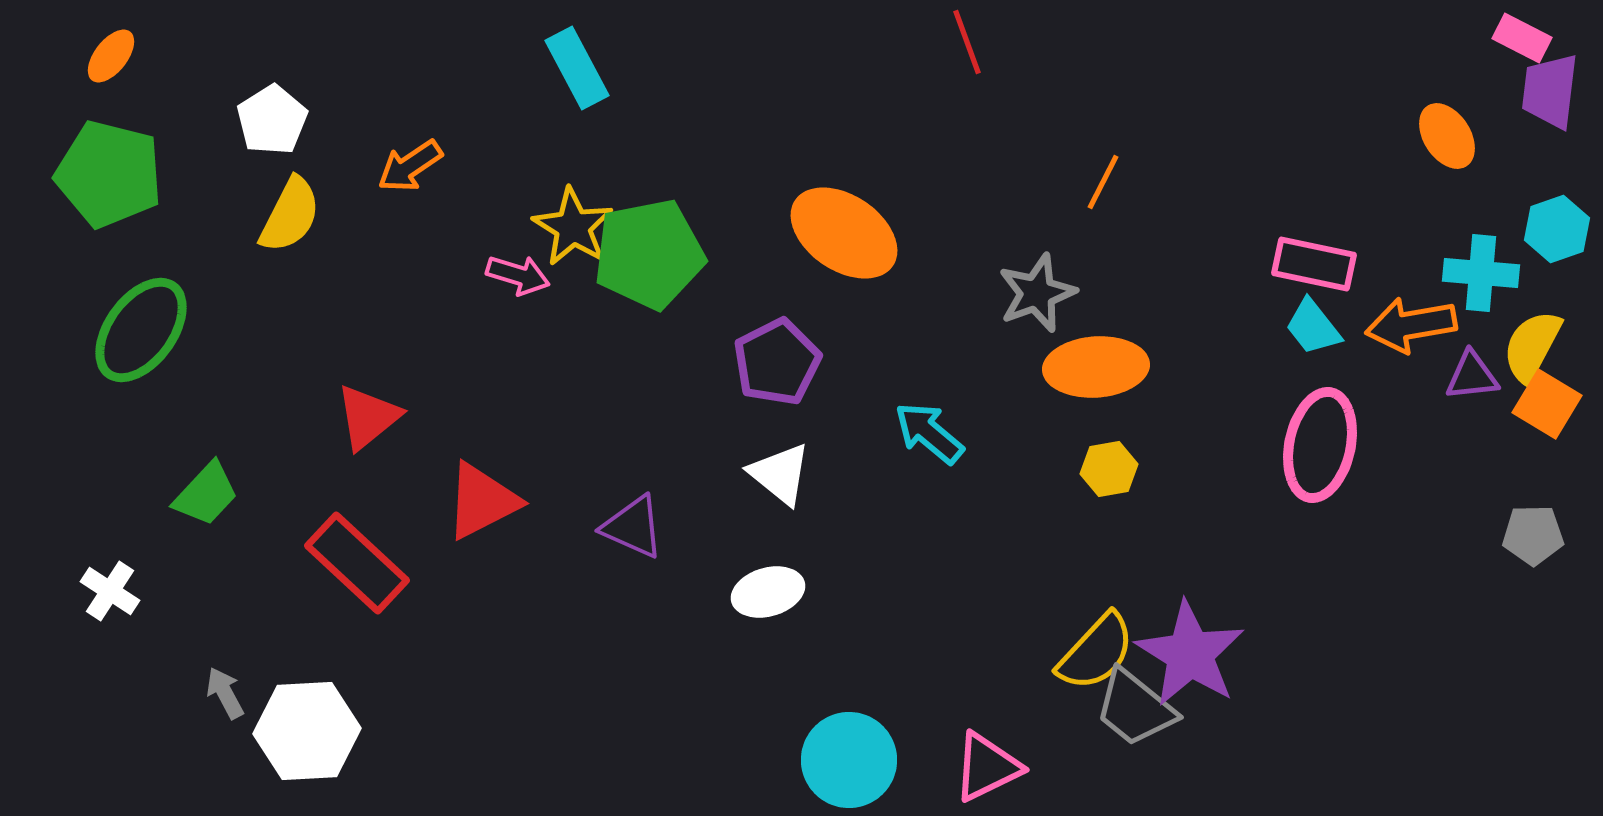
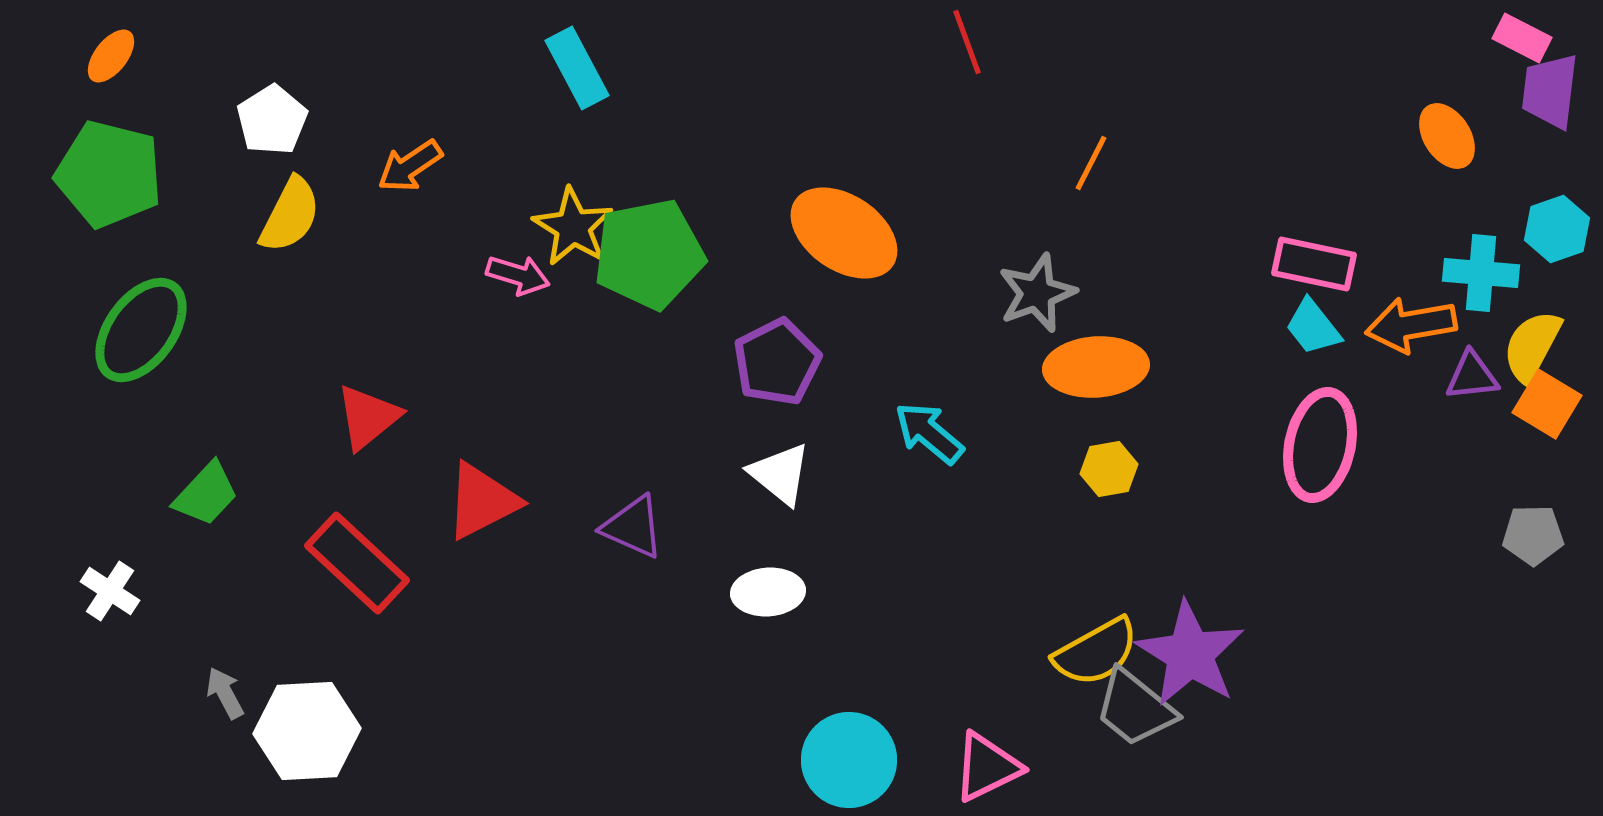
orange line at (1103, 182): moved 12 px left, 19 px up
white ellipse at (768, 592): rotated 12 degrees clockwise
yellow semicircle at (1096, 652): rotated 18 degrees clockwise
